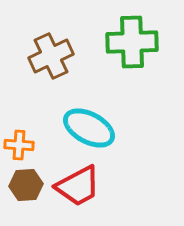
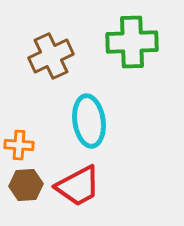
cyan ellipse: moved 7 px up; rotated 54 degrees clockwise
